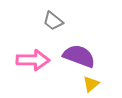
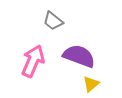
pink arrow: moved 1 px down; rotated 68 degrees counterclockwise
